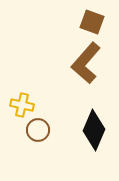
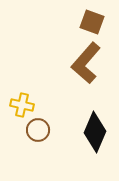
black diamond: moved 1 px right, 2 px down
